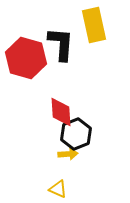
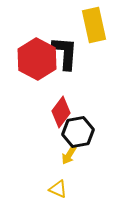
black L-shape: moved 4 px right, 9 px down
red hexagon: moved 11 px right, 1 px down; rotated 12 degrees clockwise
red diamond: rotated 40 degrees clockwise
black hexagon: moved 2 px right, 2 px up; rotated 12 degrees clockwise
yellow arrow: moved 1 px right, 1 px down; rotated 126 degrees clockwise
